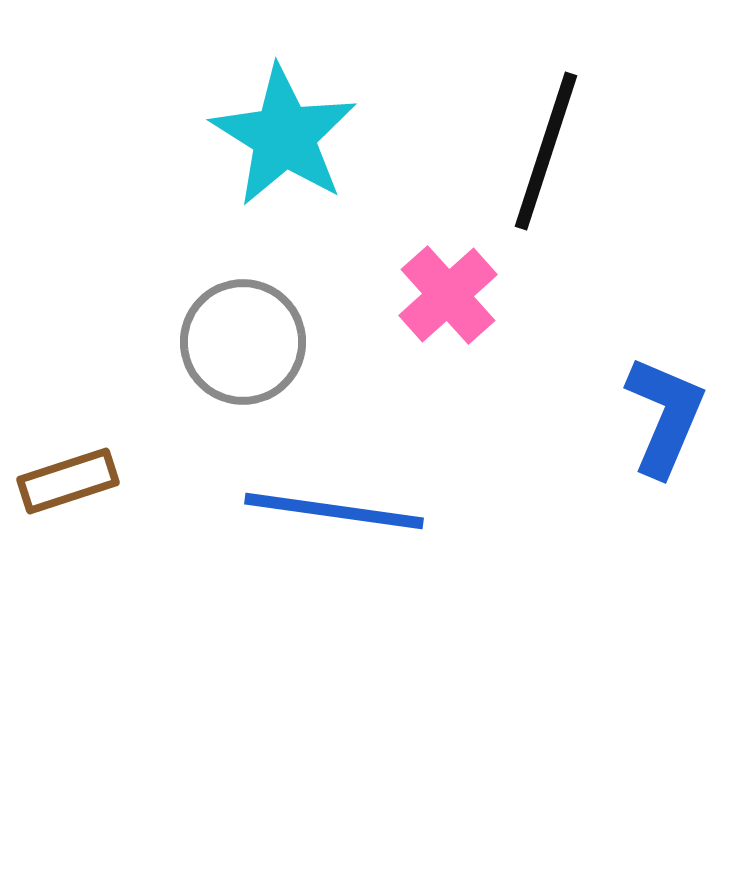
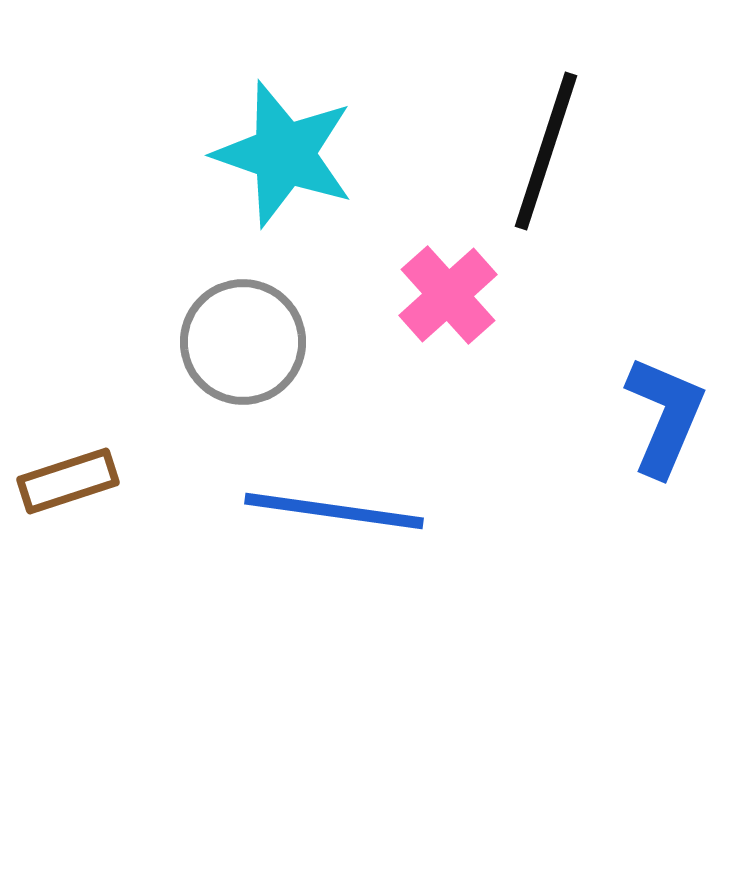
cyan star: moved 18 px down; rotated 13 degrees counterclockwise
